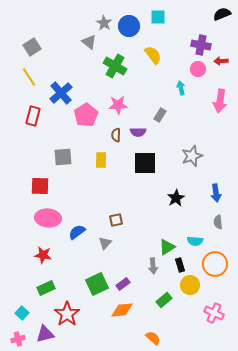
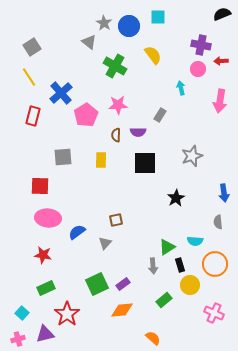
blue arrow at (216, 193): moved 8 px right
